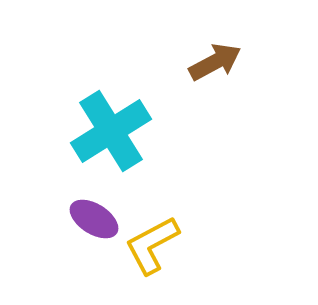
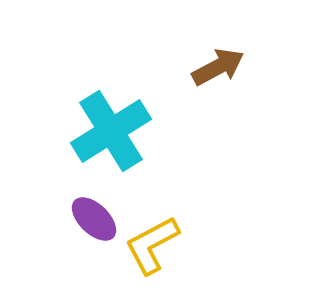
brown arrow: moved 3 px right, 5 px down
purple ellipse: rotated 12 degrees clockwise
